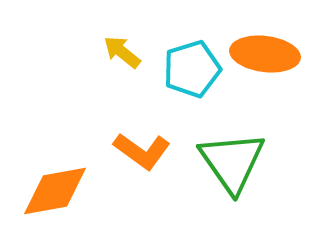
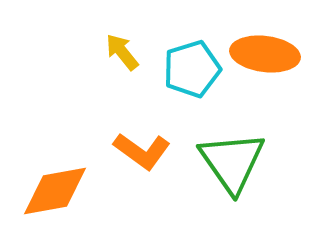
yellow arrow: rotated 12 degrees clockwise
